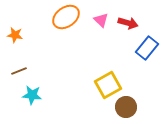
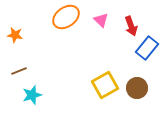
red arrow: moved 3 px right, 3 px down; rotated 54 degrees clockwise
yellow square: moved 3 px left
cyan star: rotated 24 degrees counterclockwise
brown circle: moved 11 px right, 19 px up
